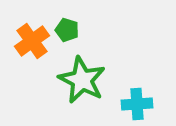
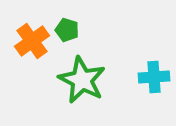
cyan cross: moved 17 px right, 27 px up
